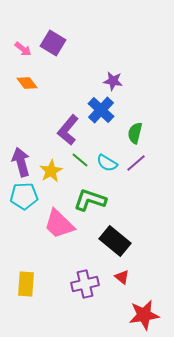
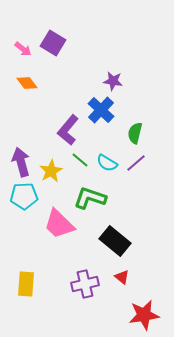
green L-shape: moved 2 px up
